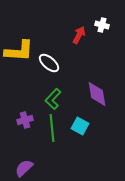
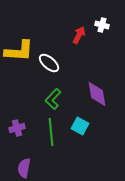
purple cross: moved 8 px left, 8 px down
green line: moved 1 px left, 4 px down
purple semicircle: rotated 36 degrees counterclockwise
